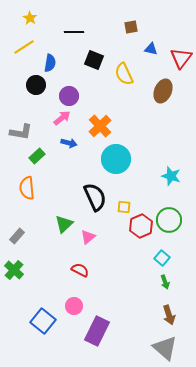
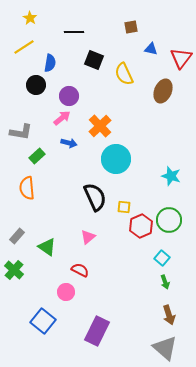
green triangle: moved 17 px left, 23 px down; rotated 42 degrees counterclockwise
pink circle: moved 8 px left, 14 px up
